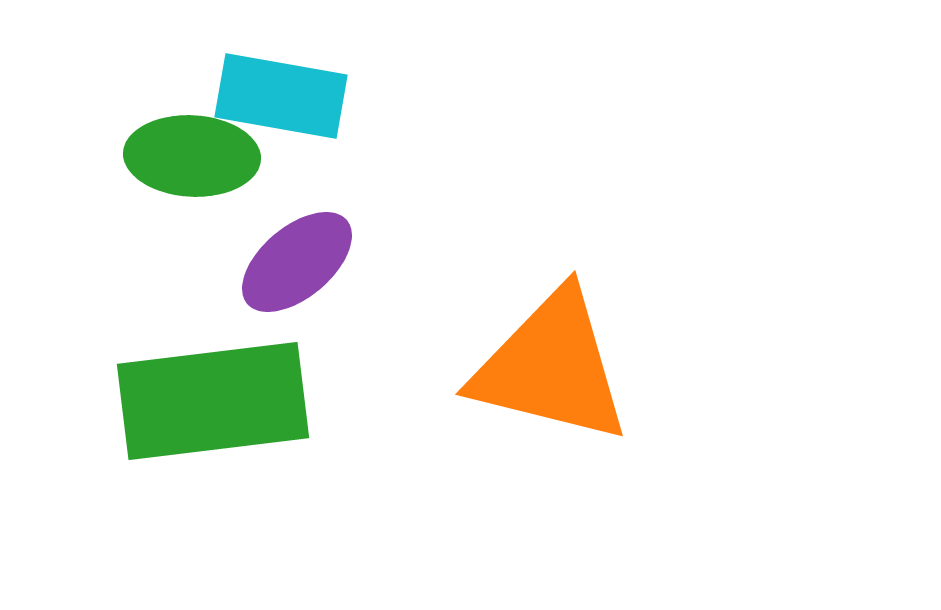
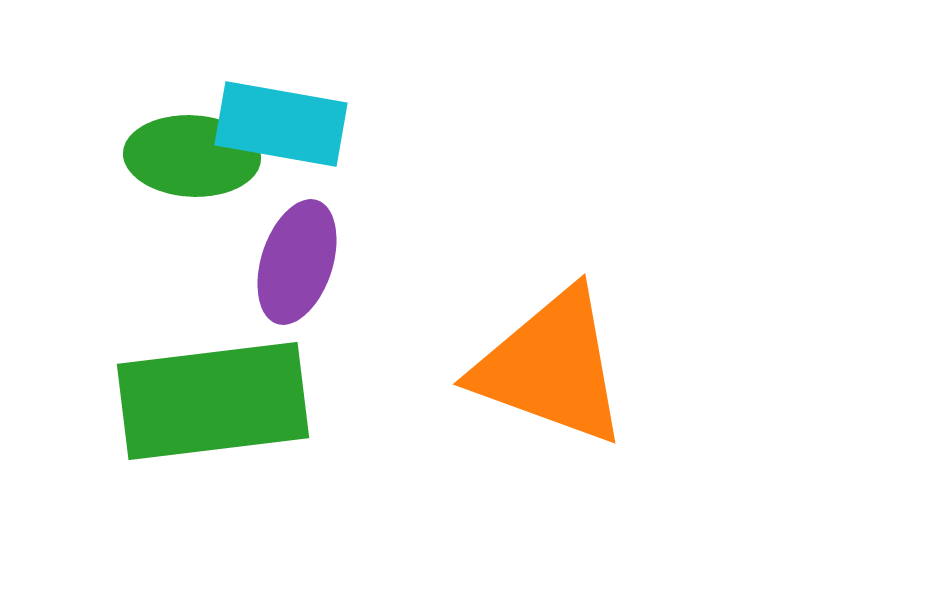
cyan rectangle: moved 28 px down
purple ellipse: rotated 32 degrees counterclockwise
orange triangle: rotated 6 degrees clockwise
